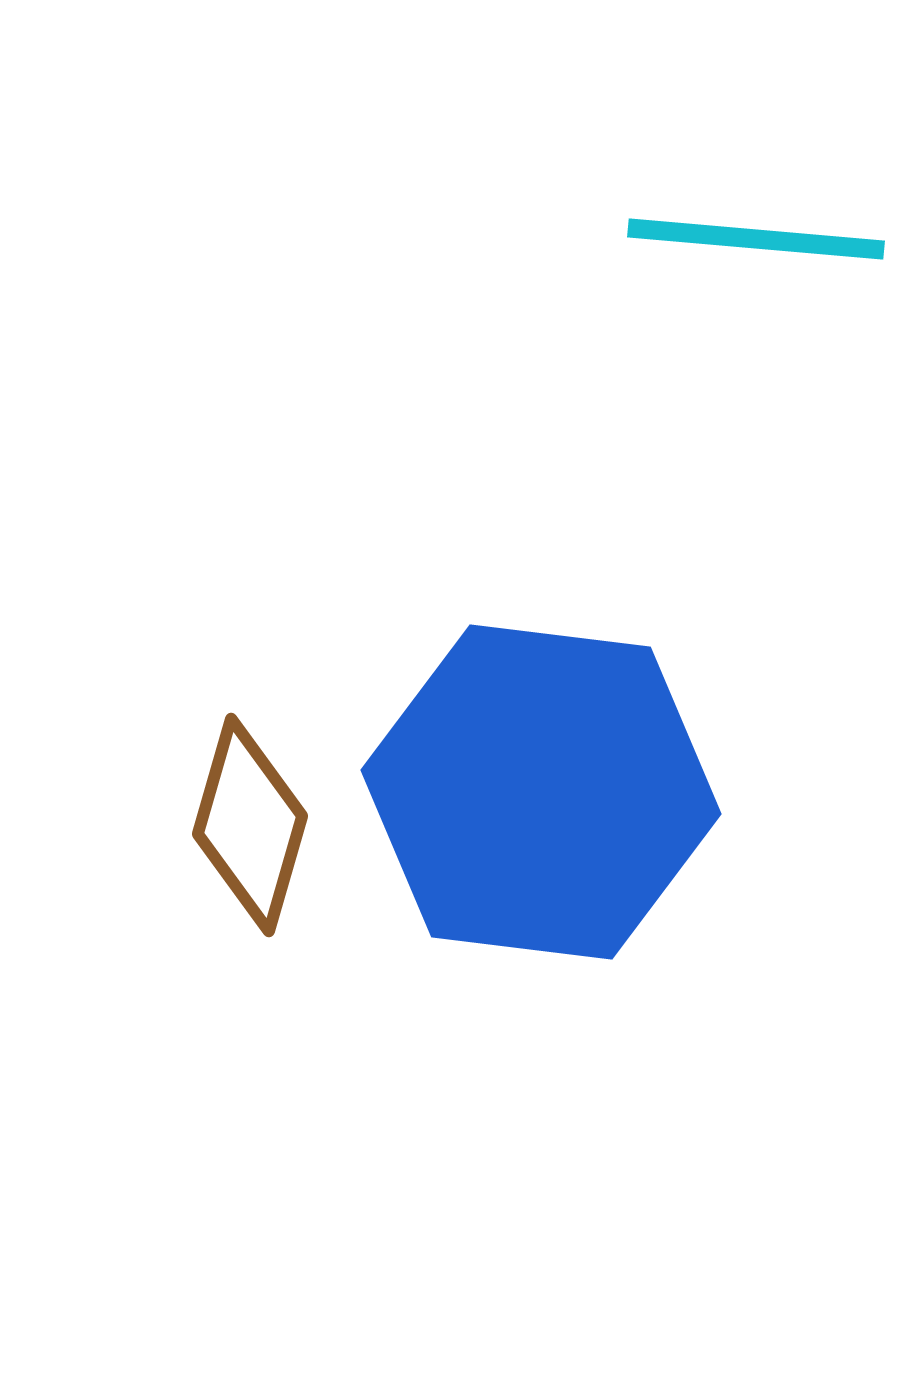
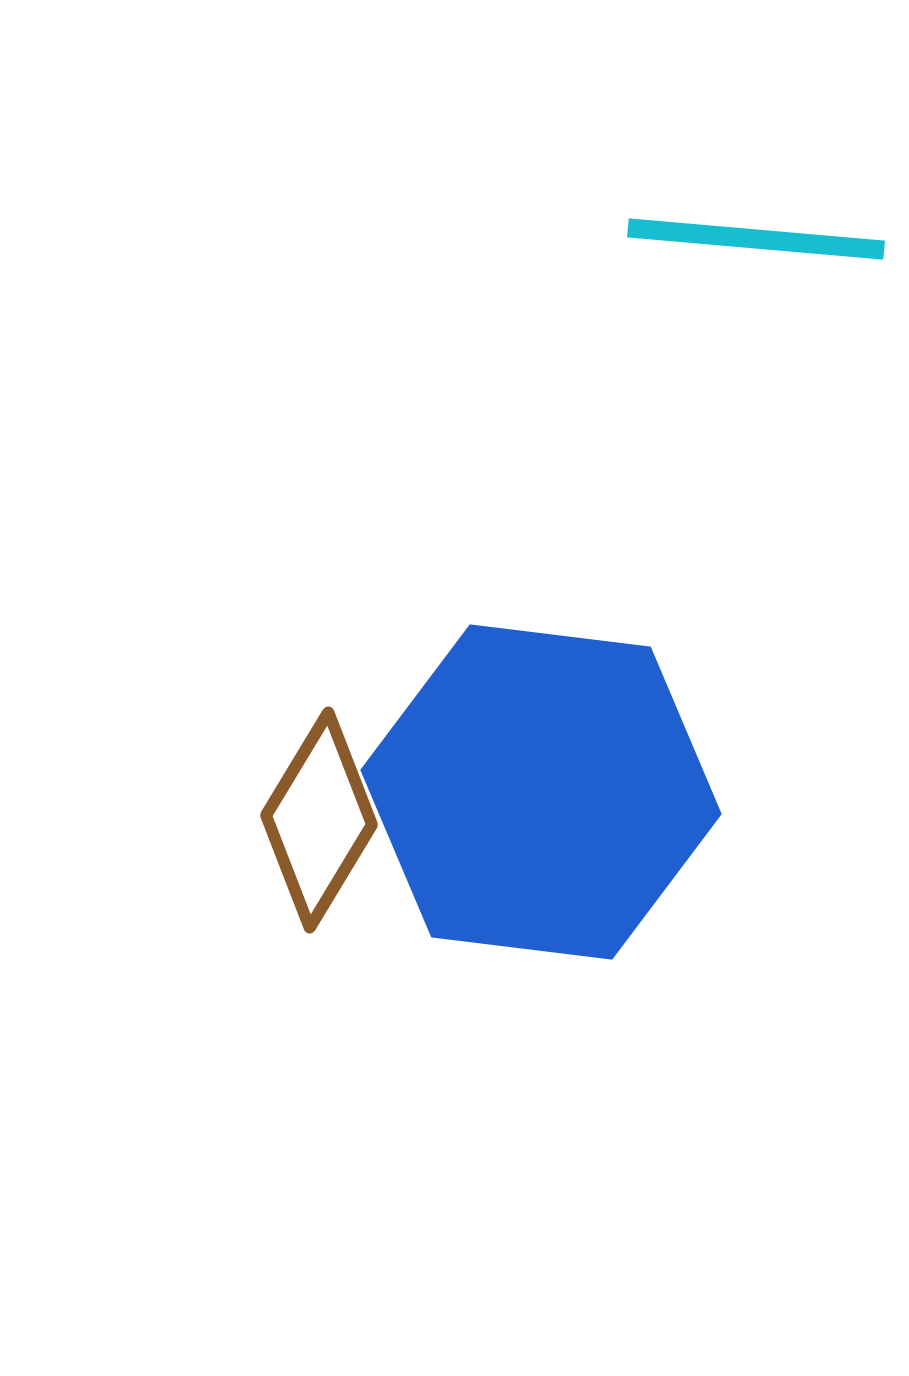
brown diamond: moved 69 px right, 5 px up; rotated 15 degrees clockwise
